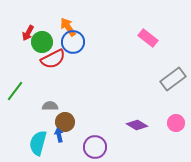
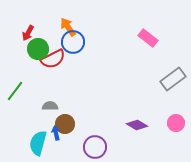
green circle: moved 4 px left, 7 px down
brown circle: moved 2 px down
blue arrow: moved 3 px left, 2 px up
